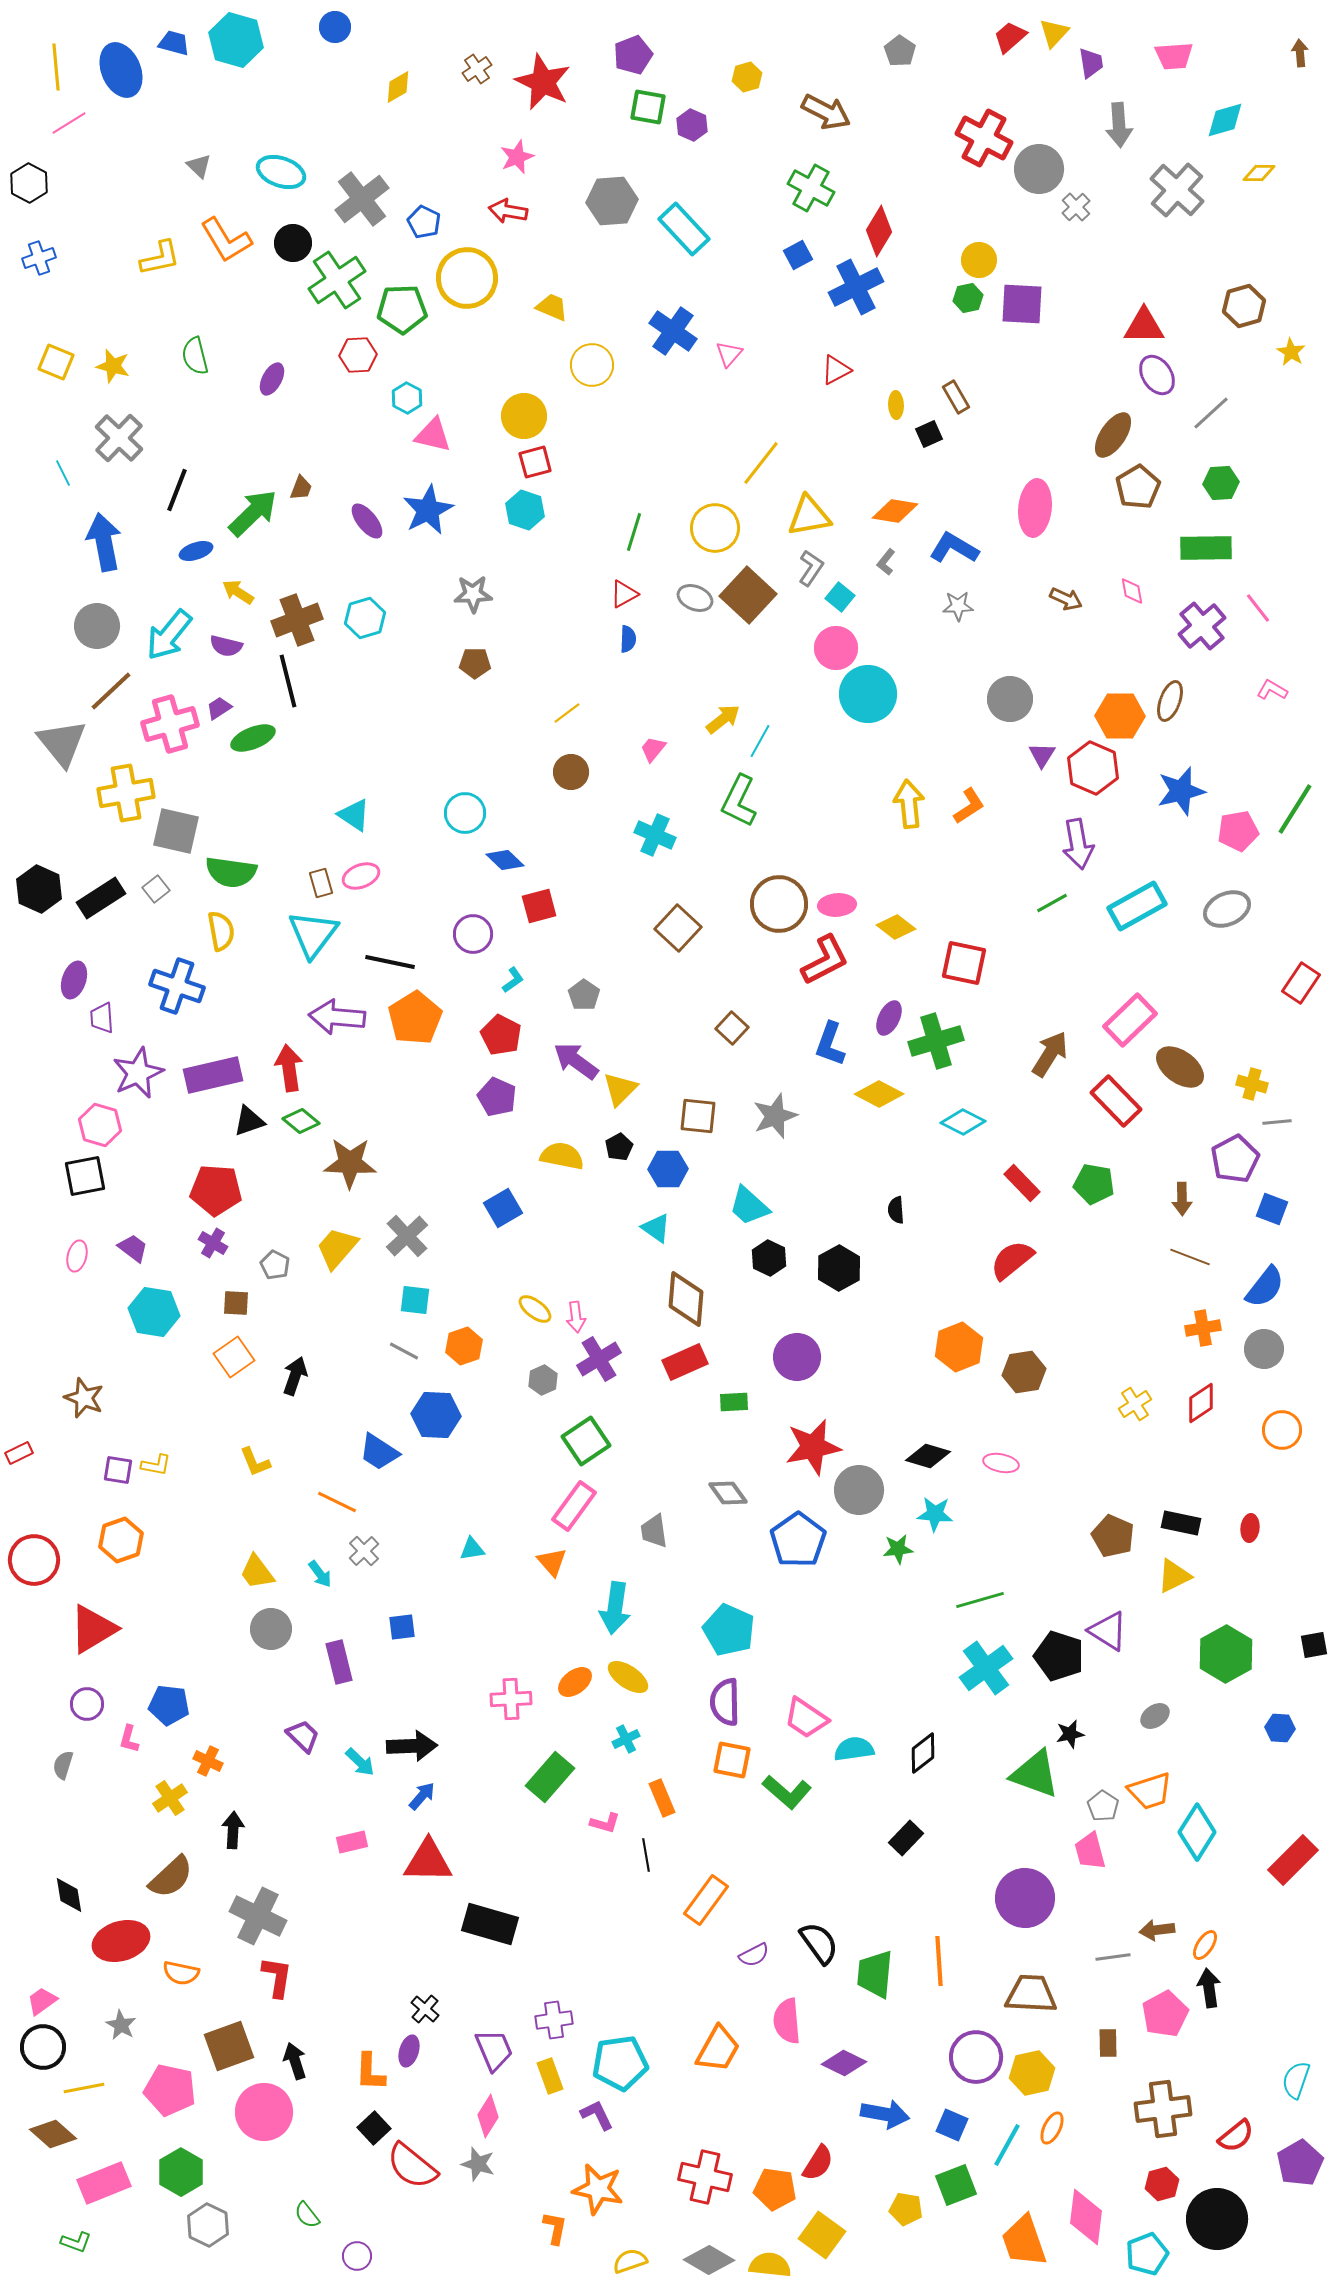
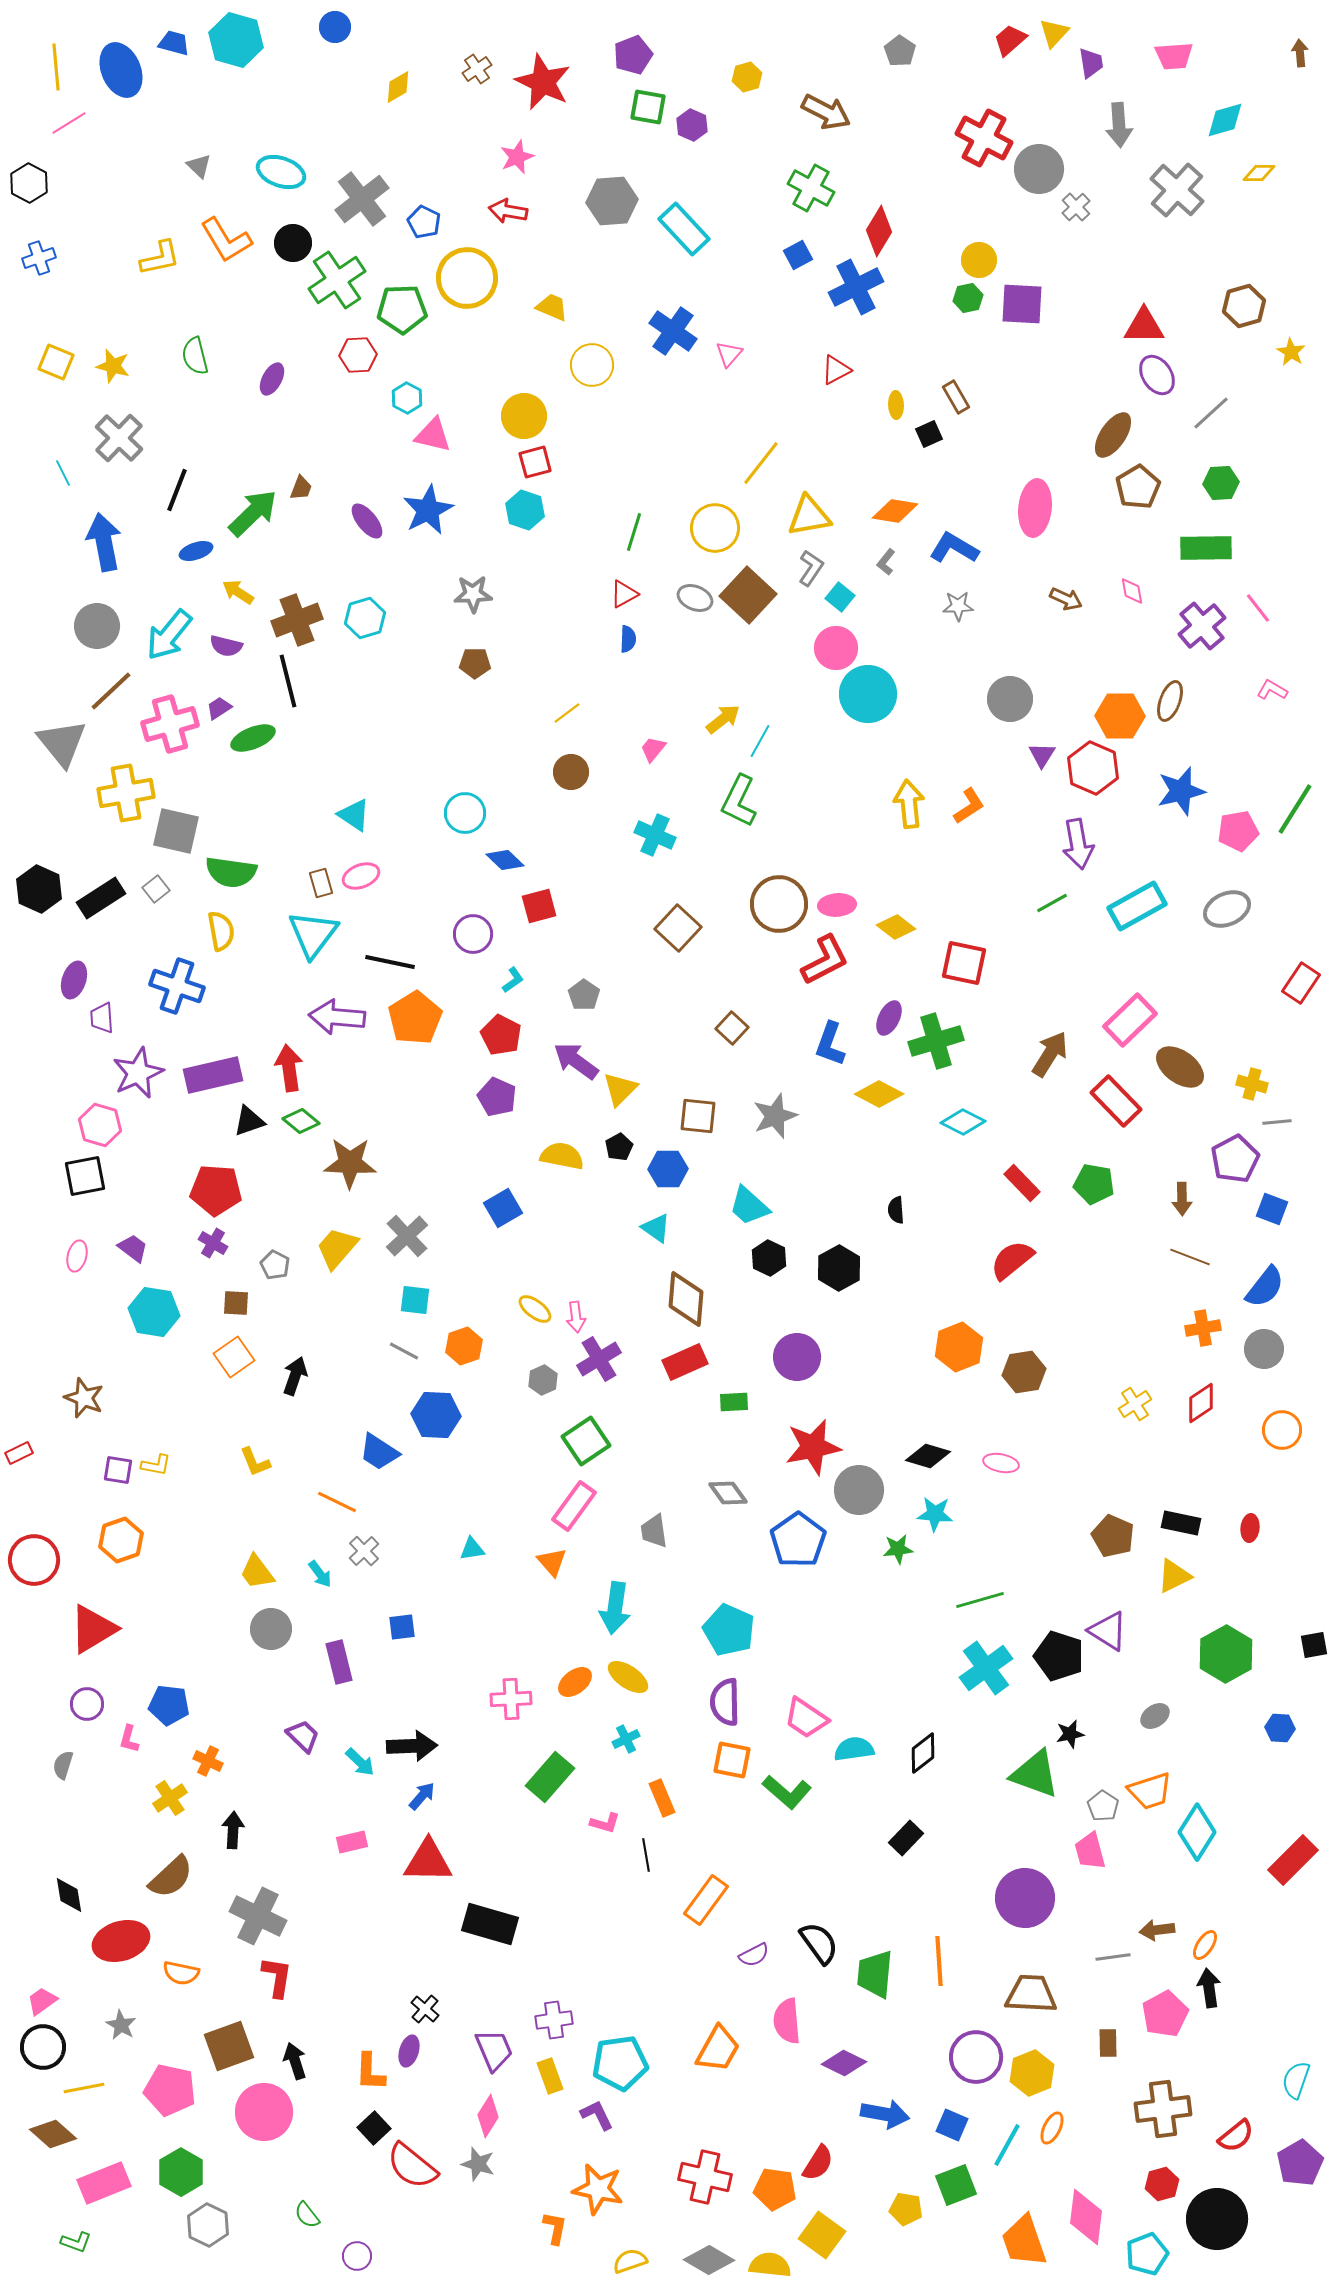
red trapezoid at (1010, 37): moved 3 px down
yellow hexagon at (1032, 2073): rotated 9 degrees counterclockwise
